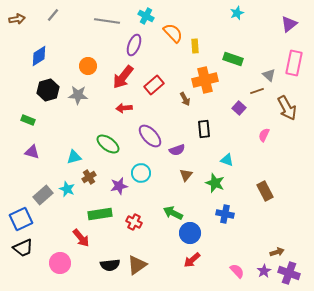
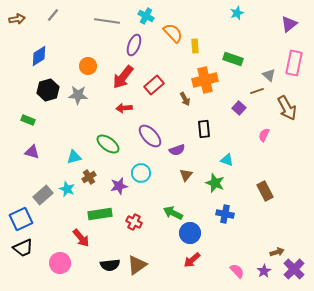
purple cross at (289, 273): moved 5 px right, 4 px up; rotated 25 degrees clockwise
